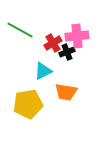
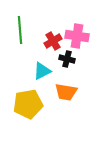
green line: rotated 56 degrees clockwise
pink cross: rotated 15 degrees clockwise
red cross: moved 2 px up
black cross: moved 7 px down; rotated 35 degrees clockwise
cyan triangle: moved 1 px left
